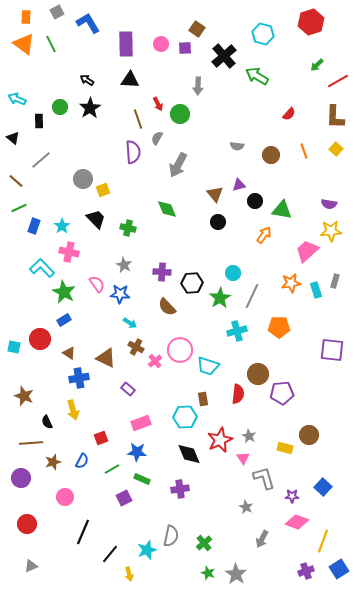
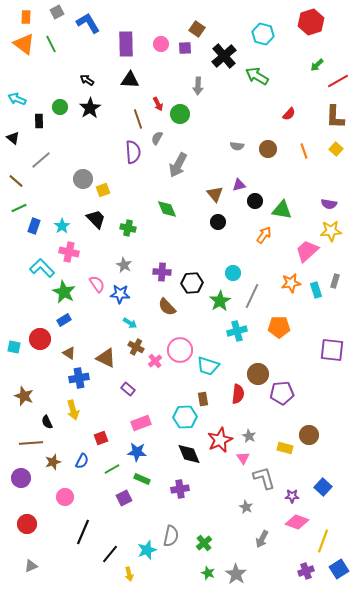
brown circle at (271, 155): moved 3 px left, 6 px up
green star at (220, 298): moved 3 px down
